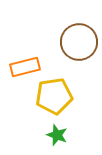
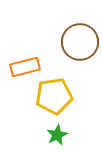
brown circle: moved 1 px right
green star: rotated 25 degrees clockwise
